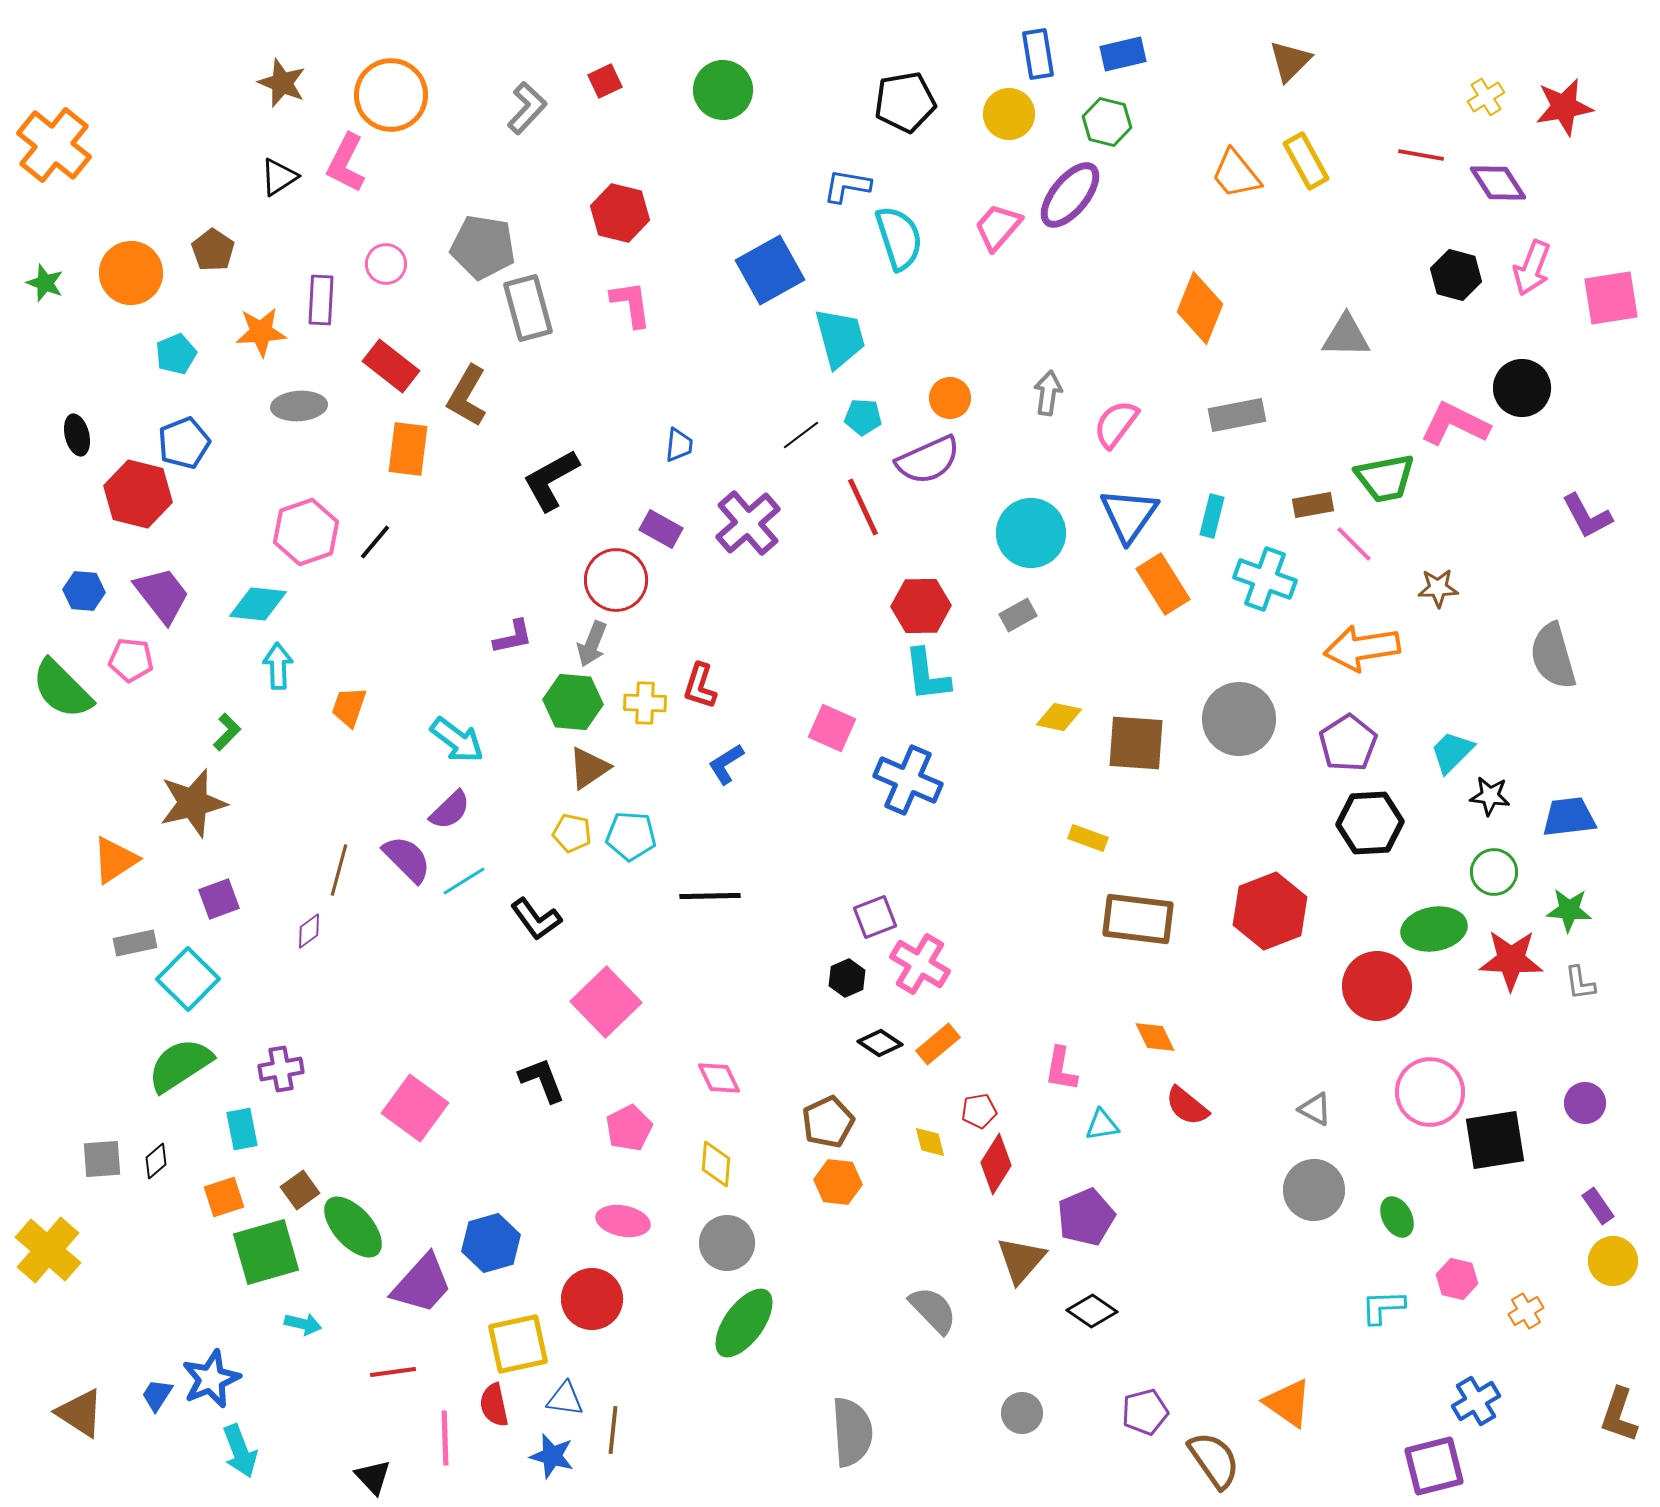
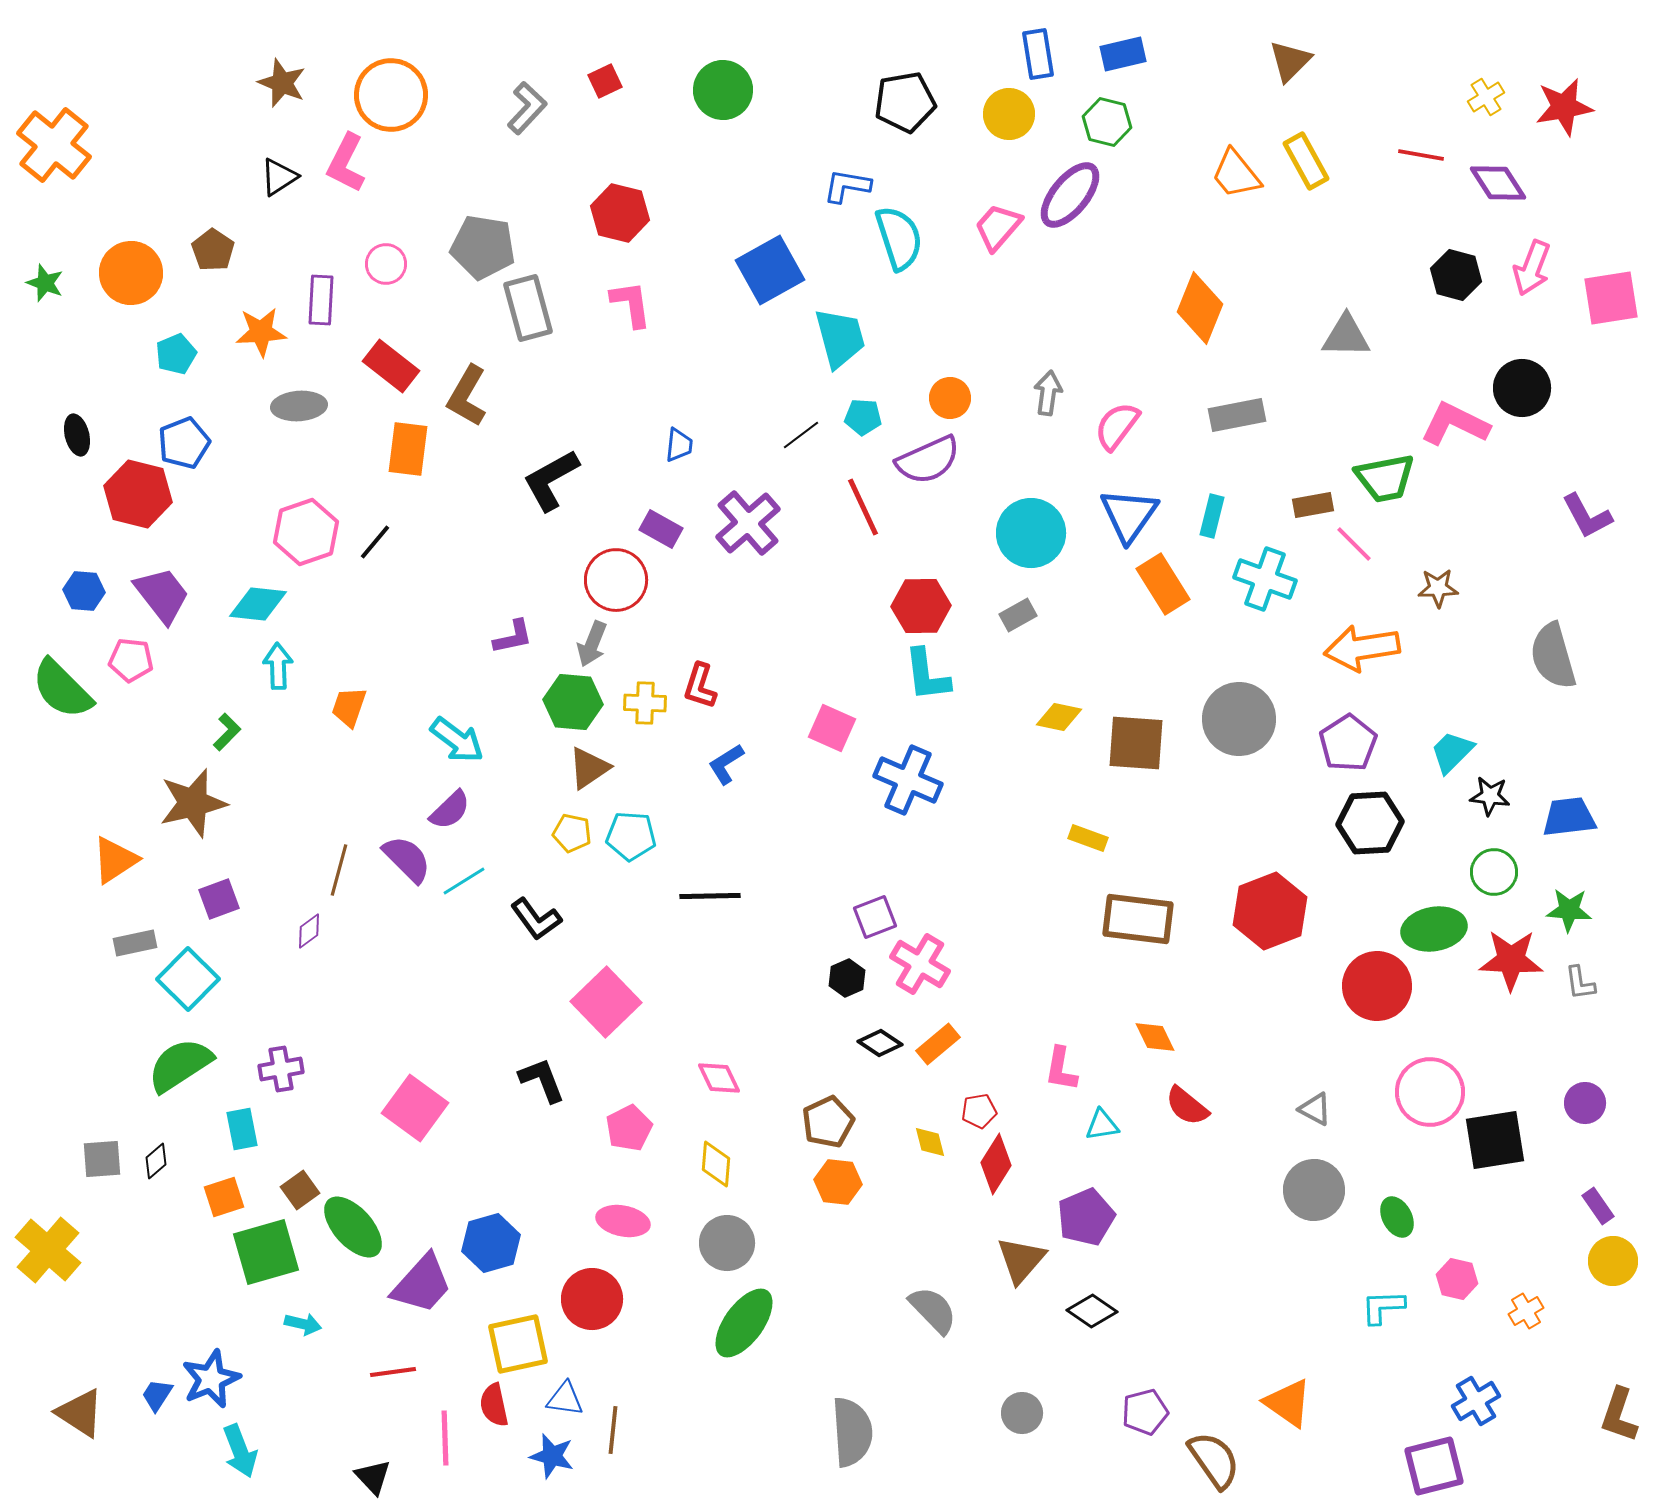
pink semicircle at (1116, 424): moved 1 px right, 2 px down
